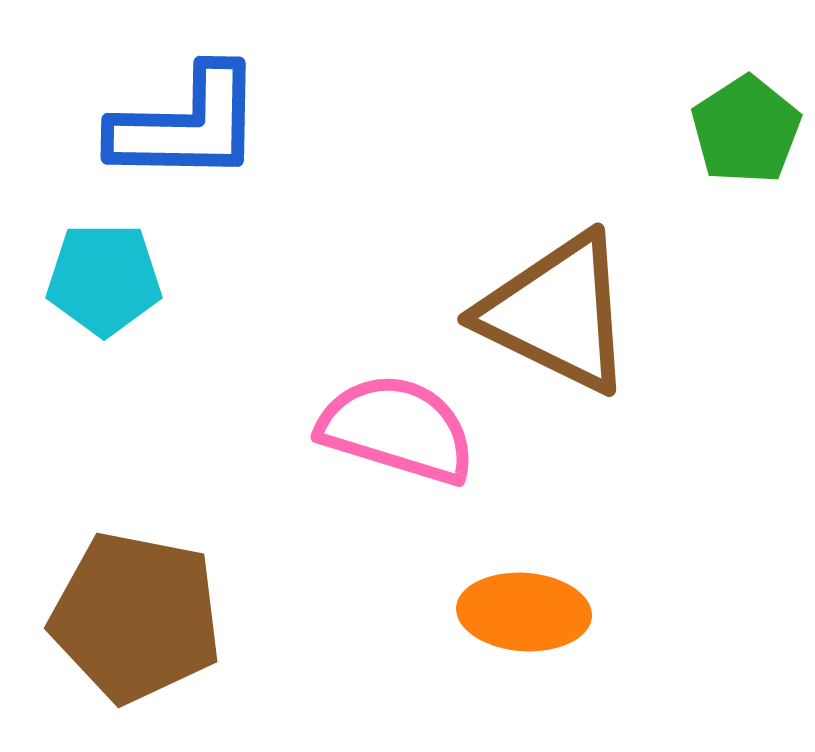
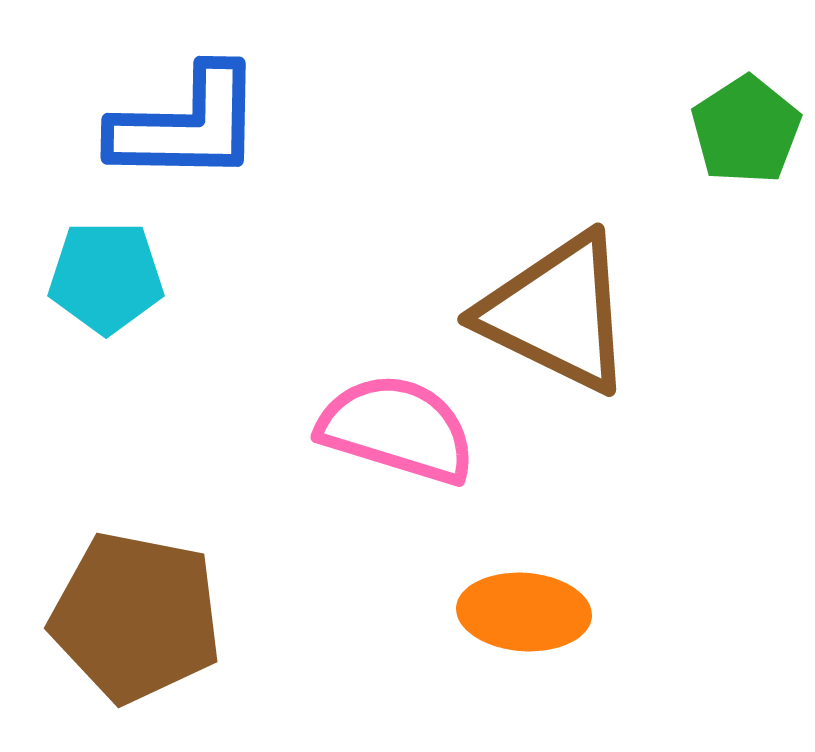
cyan pentagon: moved 2 px right, 2 px up
